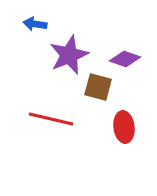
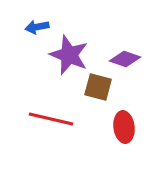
blue arrow: moved 2 px right, 3 px down; rotated 20 degrees counterclockwise
purple star: rotated 27 degrees counterclockwise
